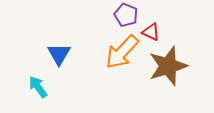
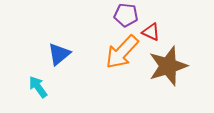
purple pentagon: rotated 15 degrees counterclockwise
blue triangle: rotated 20 degrees clockwise
